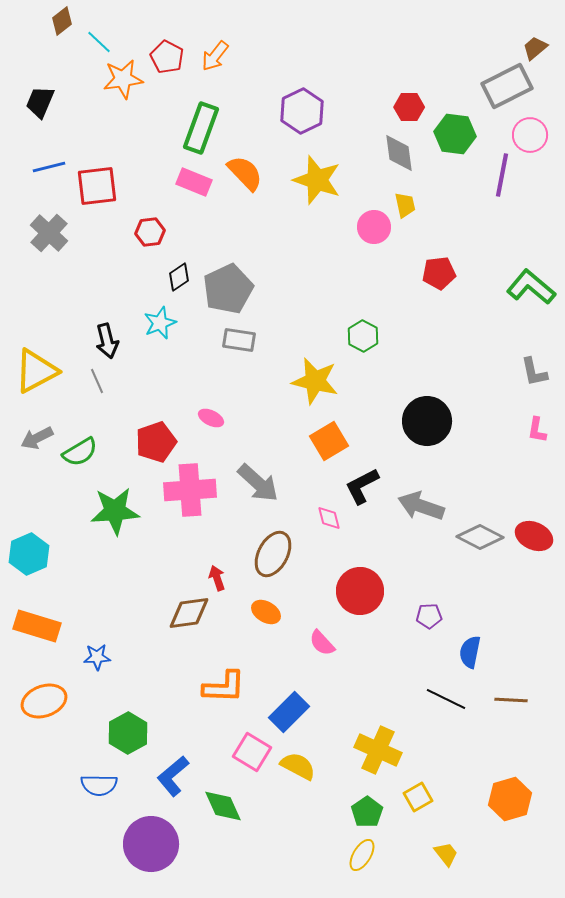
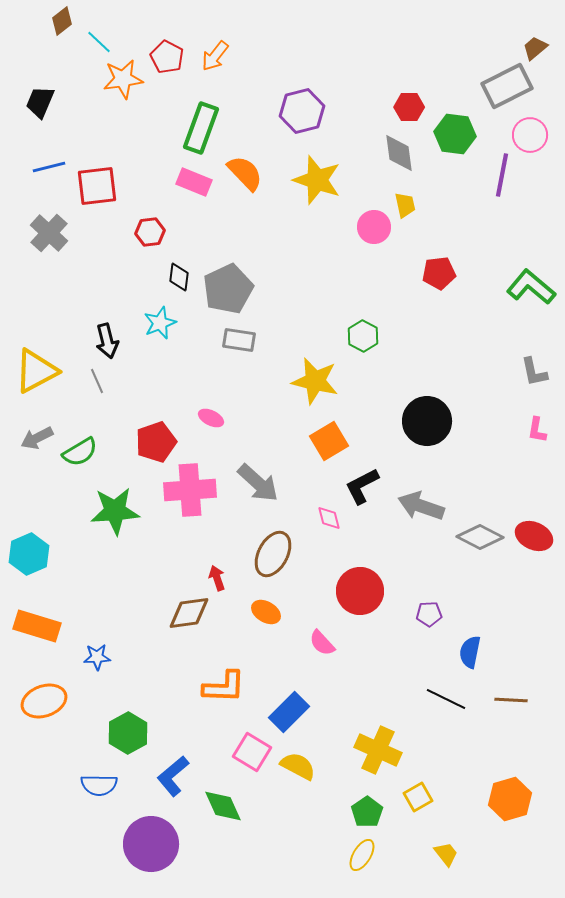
purple hexagon at (302, 111): rotated 12 degrees clockwise
black diamond at (179, 277): rotated 48 degrees counterclockwise
purple pentagon at (429, 616): moved 2 px up
